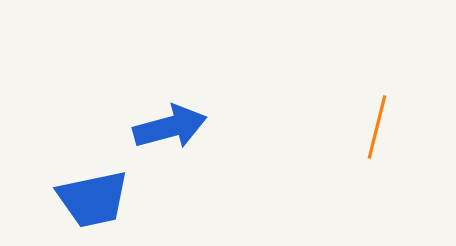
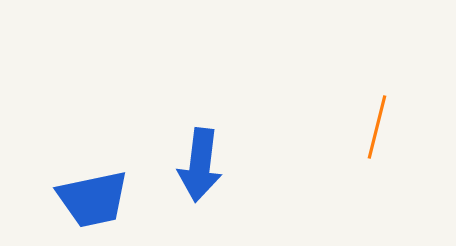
blue arrow: moved 30 px right, 38 px down; rotated 112 degrees clockwise
